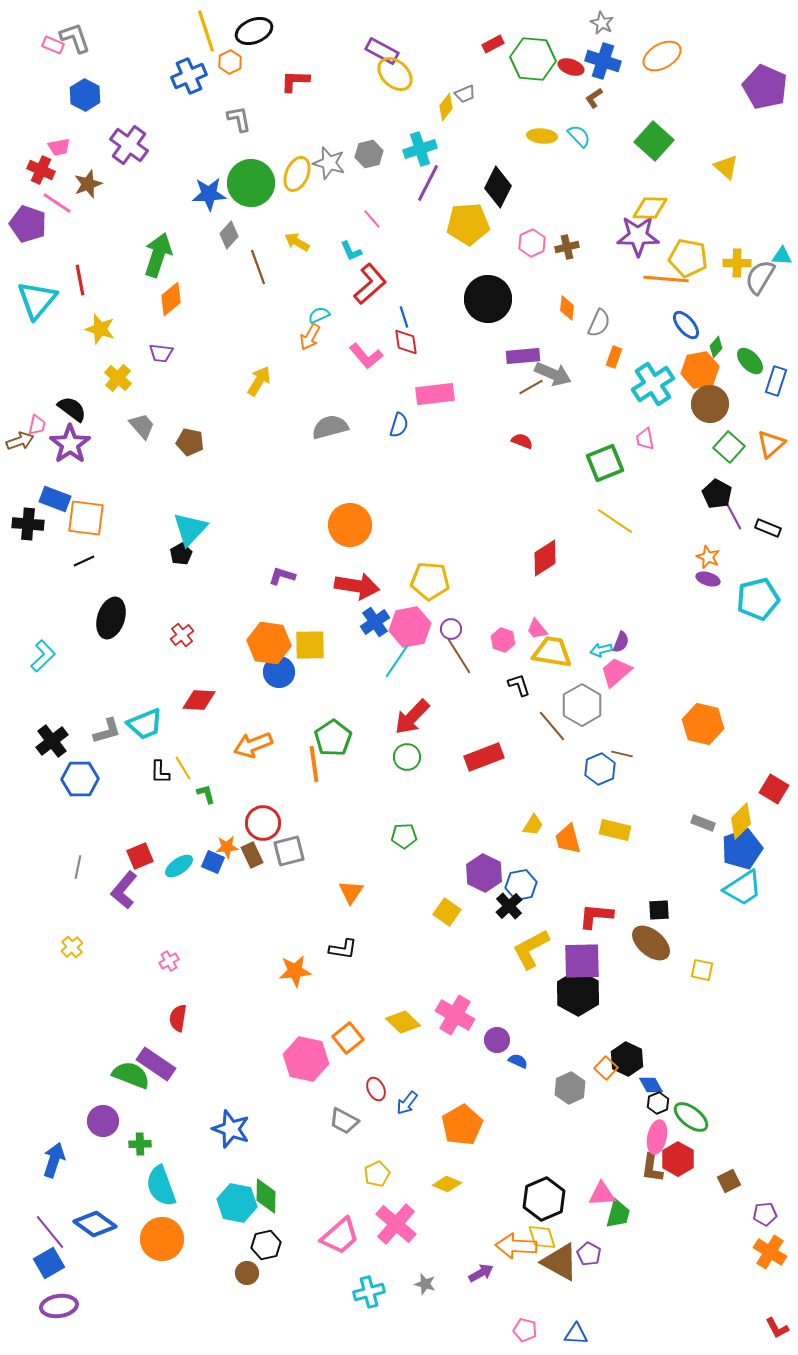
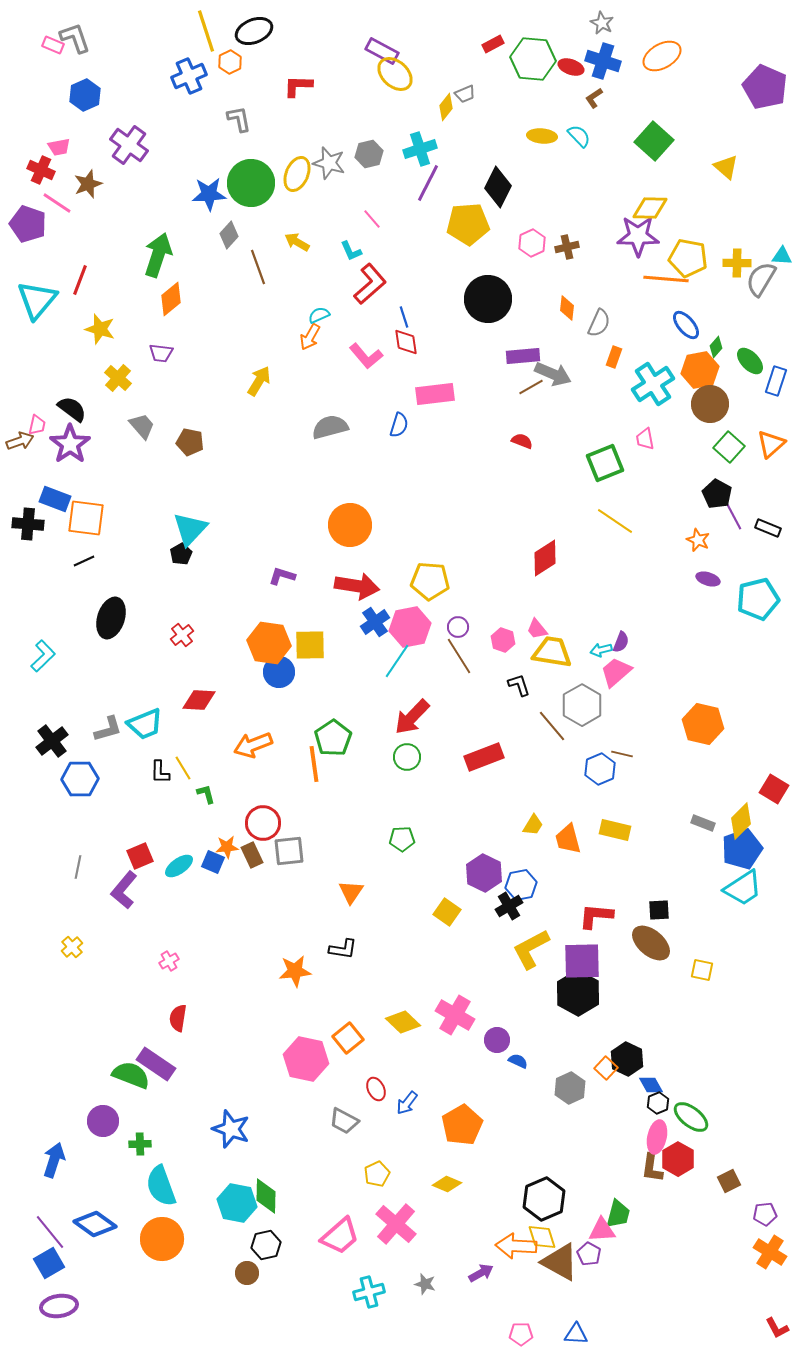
red L-shape at (295, 81): moved 3 px right, 5 px down
blue hexagon at (85, 95): rotated 8 degrees clockwise
gray semicircle at (760, 277): moved 1 px right, 2 px down
red line at (80, 280): rotated 32 degrees clockwise
orange star at (708, 557): moved 10 px left, 17 px up
purple circle at (451, 629): moved 7 px right, 2 px up
gray L-shape at (107, 731): moved 1 px right, 2 px up
green pentagon at (404, 836): moved 2 px left, 3 px down
gray square at (289, 851): rotated 8 degrees clockwise
black cross at (509, 906): rotated 12 degrees clockwise
pink triangle at (602, 1194): moved 36 px down
pink pentagon at (525, 1330): moved 4 px left, 4 px down; rotated 15 degrees counterclockwise
